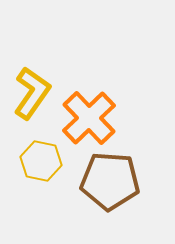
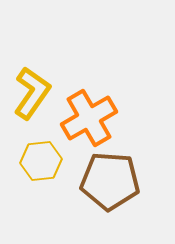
orange cross: rotated 14 degrees clockwise
yellow hexagon: rotated 18 degrees counterclockwise
